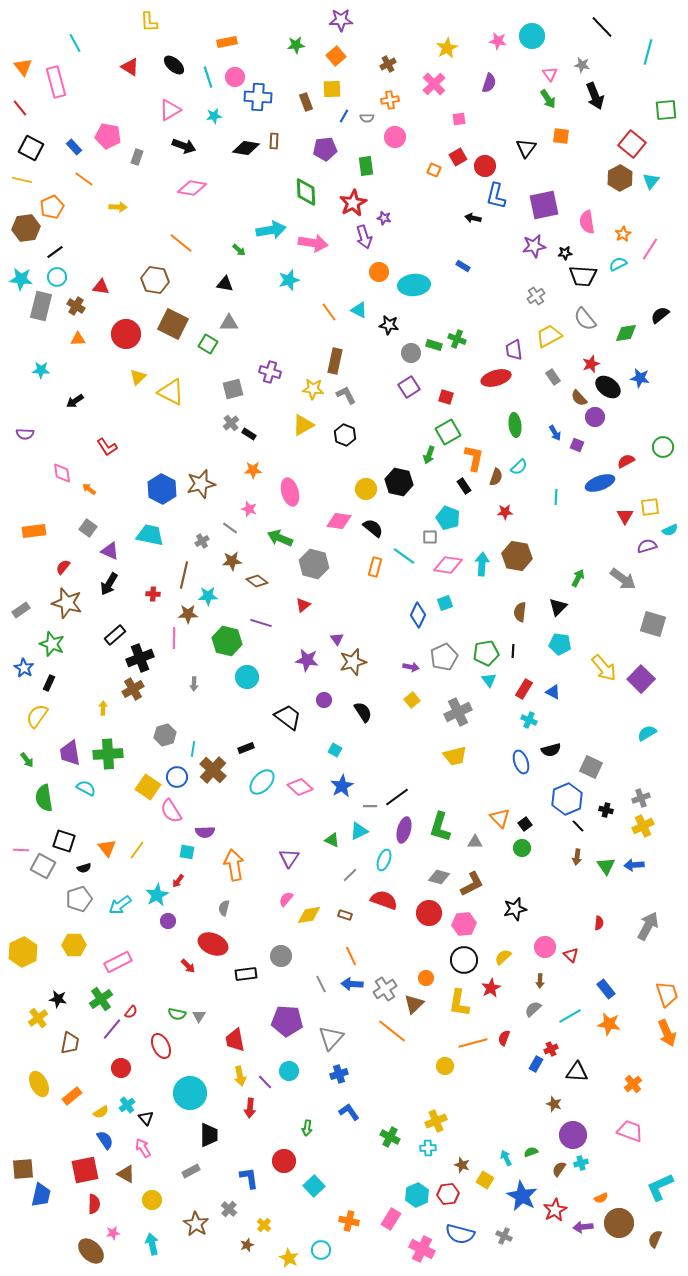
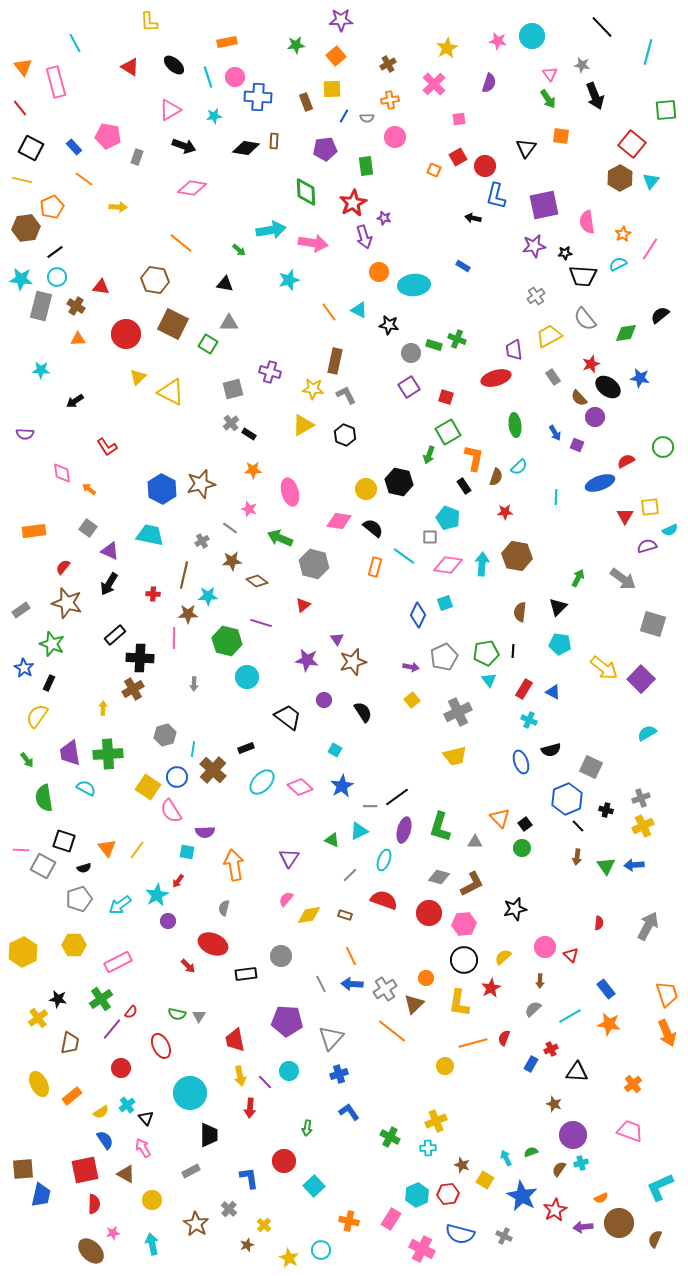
black cross at (140, 658): rotated 24 degrees clockwise
yellow arrow at (604, 668): rotated 12 degrees counterclockwise
blue rectangle at (536, 1064): moved 5 px left
